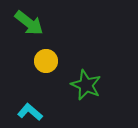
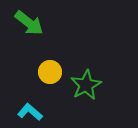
yellow circle: moved 4 px right, 11 px down
green star: rotated 20 degrees clockwise
